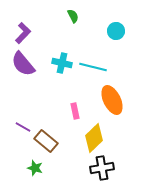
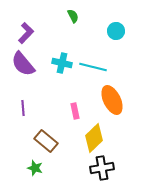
purple L-shape: moved 3 px right
purple line: moved 19 px up; rotated 56 degrees clockwise
